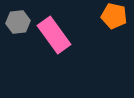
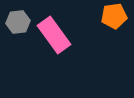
orange pentagon: rotated 20 degrees counterclockwise
